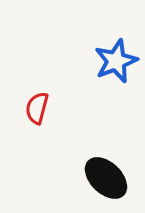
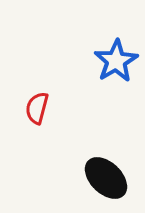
blue star: rotated 9 degrees counterclockwise
